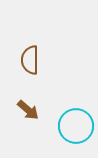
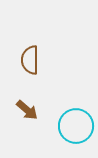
brown arrow: moved 1 px left
